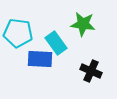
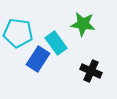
blue rectangle: moved 2 px left; rotated 60 degrees counterclockwise
